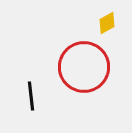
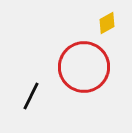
black line: rotated 32 degrees clockwise
